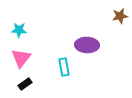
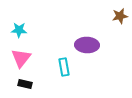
black rectangle: rotated 48 degrees clockwise
